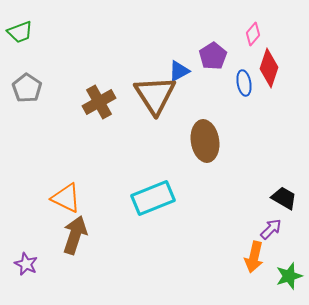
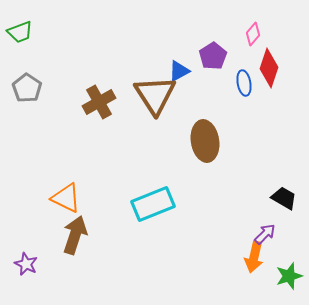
cyan rectangle: moved 6 px down
purple arrow: moved 6 px left, 5 px down
